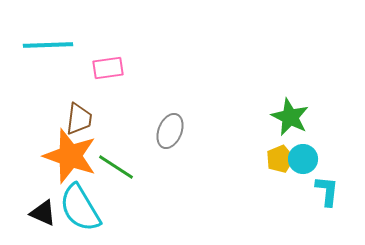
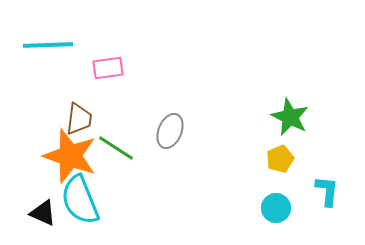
cyan circle: moved 27 px left, 49 px down
green line: moved 19 px up
cyan semicircle: moved 8 px up; rotated 9 degrees clockwise
